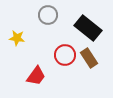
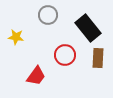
black rectangle: rotated 12 degrees clockwise
yellow star: moved 1 px left, 1 px up
brown rectangle: moved 9 px right; rotated 36 degrees clockwise
